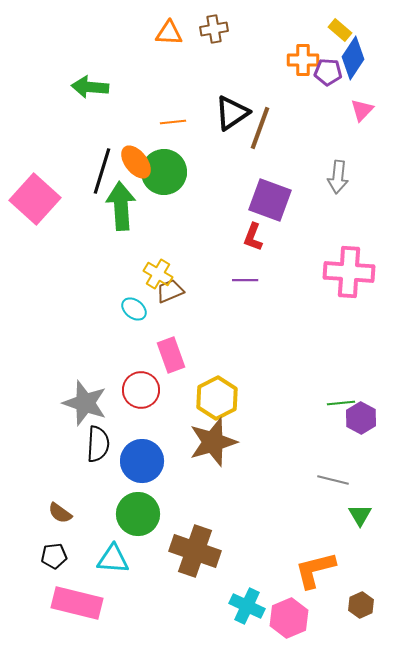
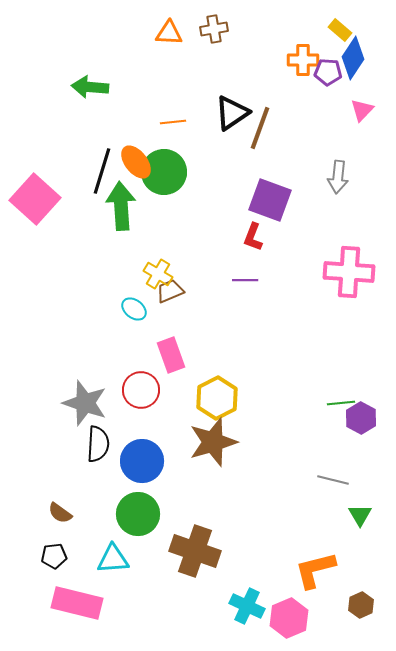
cyan triangle at (113, 559): rotated 8 degrees counterclockwise
